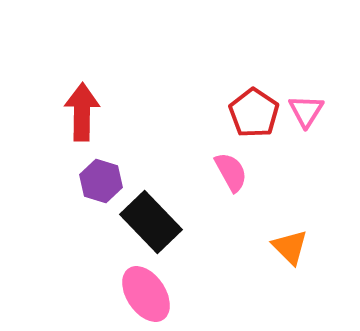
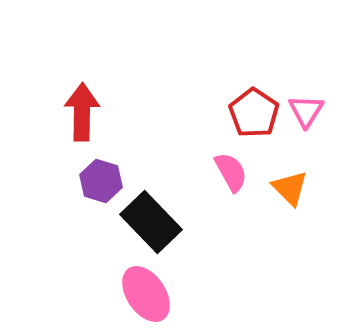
orange triangle: moved 59 px up
